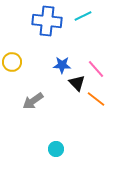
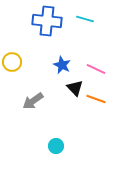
cyan line: moved 2 px right, 3 px down; rotated 42 degrees clockwise
blue star: rotated 24 degrees clockwise
pink line: rotated 24 degrees counterclockwise
black triangle: moved 2 px left, 5 px down
orange line: rotated 18 degrees counterclockwise
cyan circle: moved 3 px up
